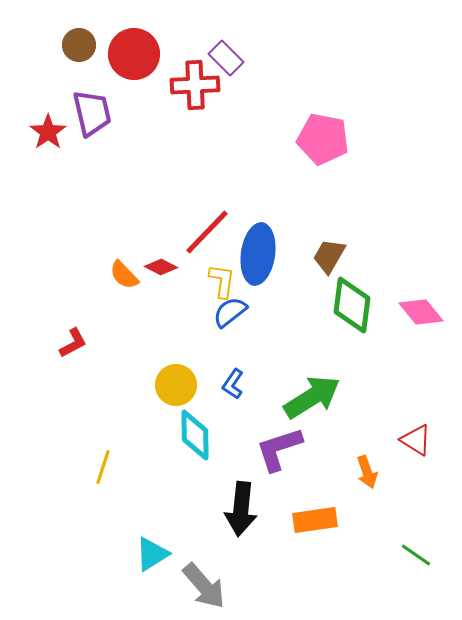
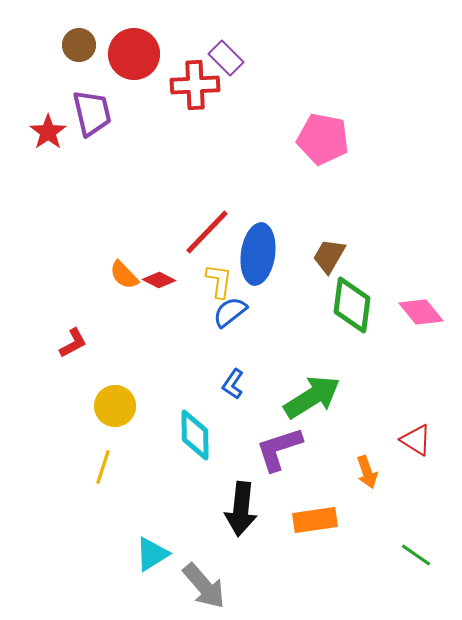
red diamond: moved 2 px left, 13 px down
yellow L-shape: moved 3 px left
yellow circle: moved 61 px left, 21 px down
